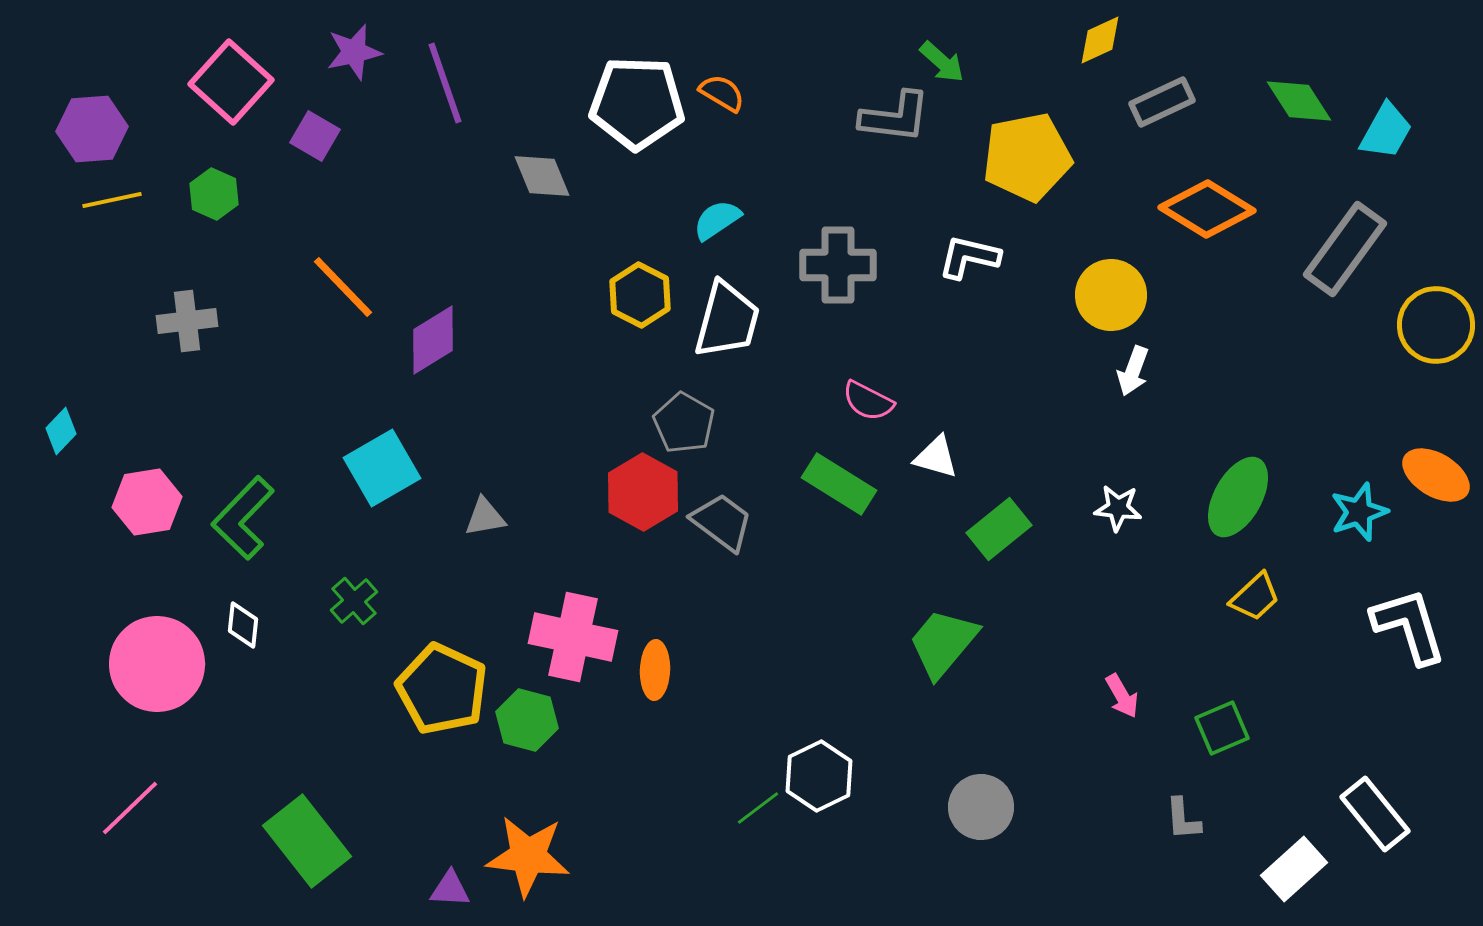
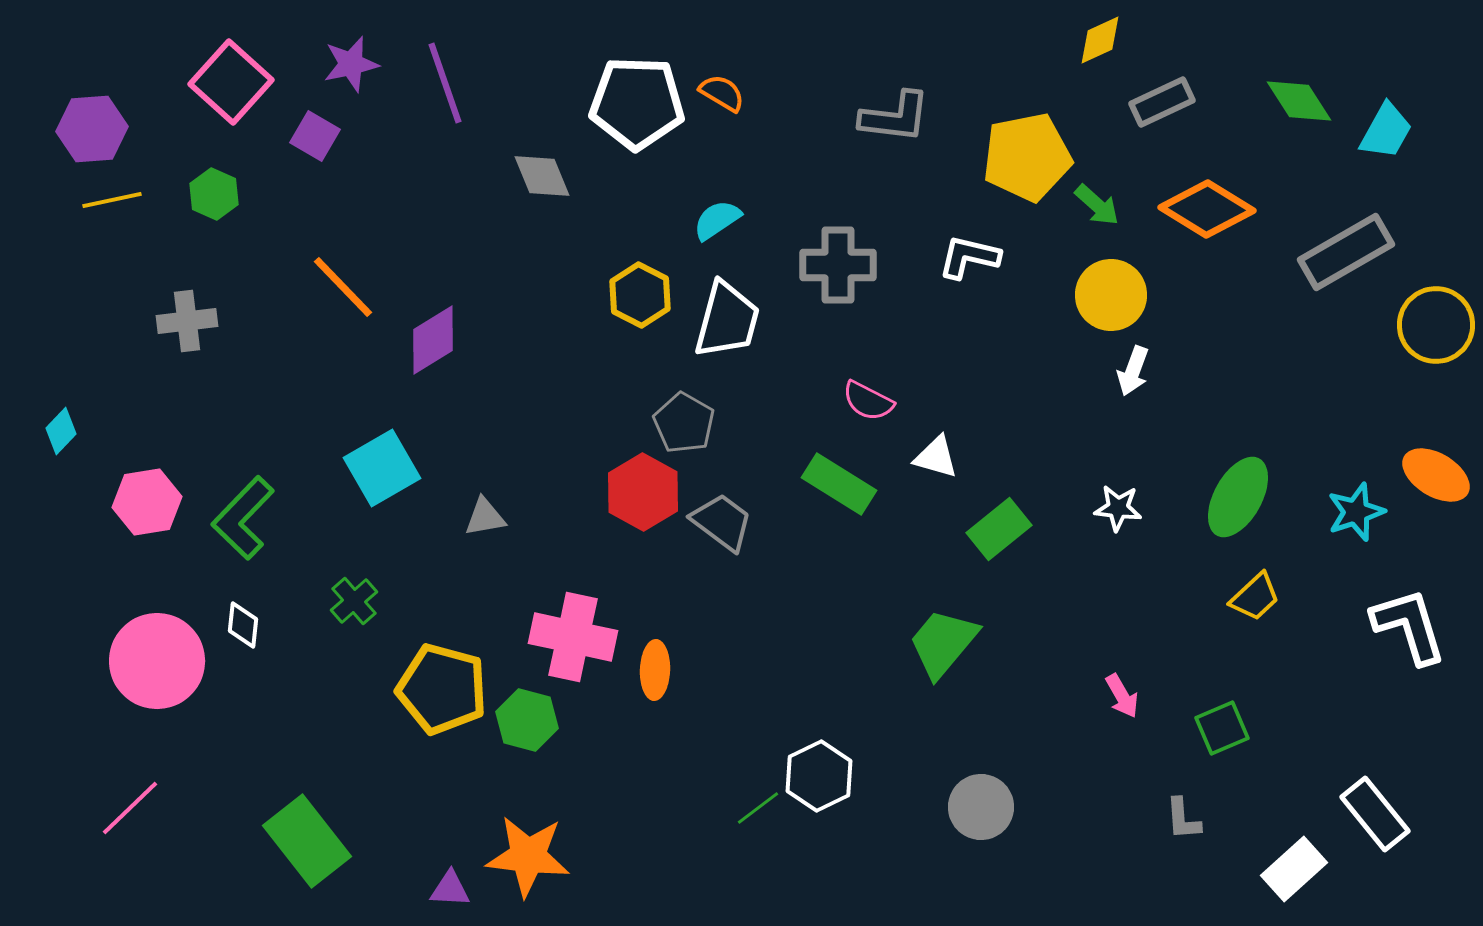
purple star at (354, 52): moved 3 px left, 12 px down
green arrow at (942, 62): moved 155 px right, 143 px down
gray rectangle at (1345, 249): moved 1 px right, 3 px down; rotated 24 degrees clockwise
cyan star at (1359, 512): moved 3 px left
pink circle at (157, 664): moved 3 px up
yellow pentagon at (442, 689): rotated 10 degrees counterclockwise
